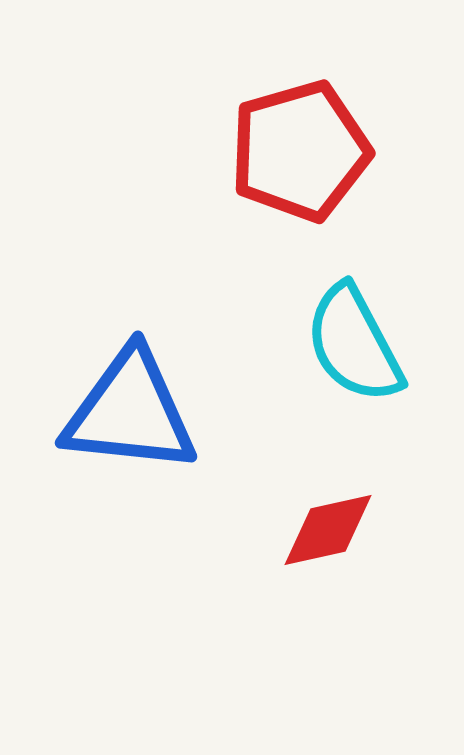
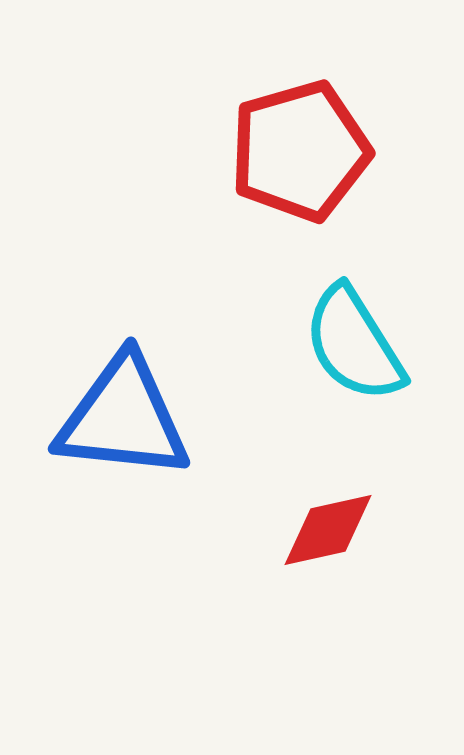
cyan semicircle: rotated 4 degrees counterclockwise
blue triangle: moved 7 px left, 6 px down
